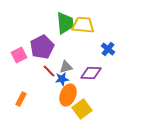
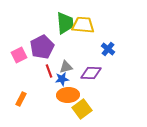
red line: rotated 24 degrees clockwise
orange ellipse: rotated 65 degrees clockwise
